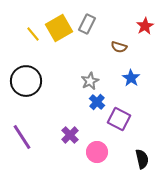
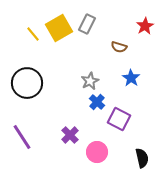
black circle: moved 1 px right, 2 px down
black semicircle: moved 1 px up
